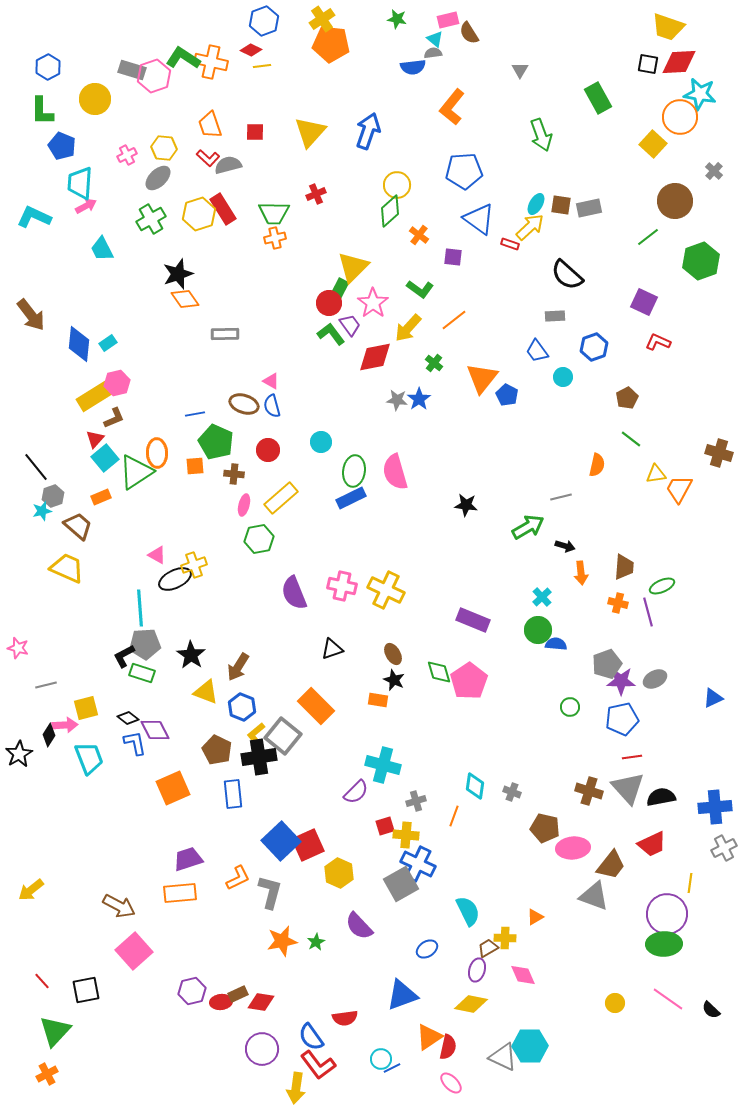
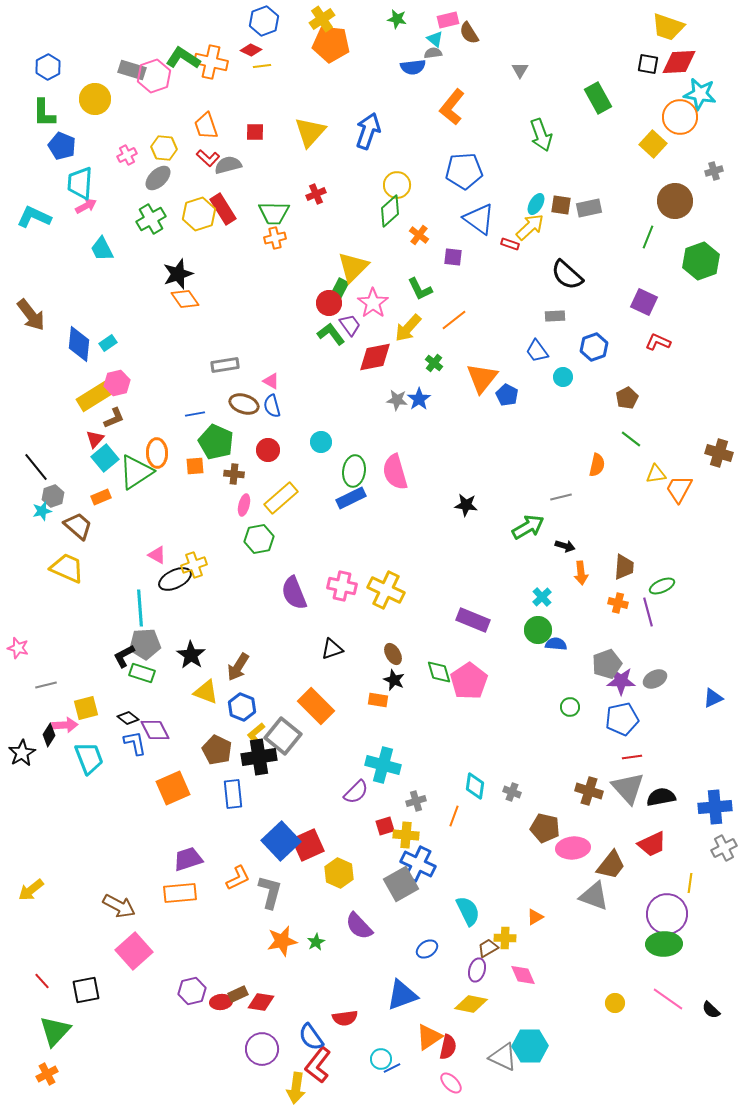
green L-shape at (42, 111): moved 2 px right, 2 px down
orange trapezoid at (210, 125): moved 4 px left, 1 px down
gray cross at (714, 171): rotated 30 degrees clockwise
green line at (648, 237): rotated 30 degrees counterclockwise
green L-shape at (420, 289): rotated 28 degrees clockwise
gray rectangle at (225, 334): moved 31 px down; rotated 8 degrees counterclockwise
black star at (19, 754): moved 3 px right, 1 px up
red L-shape at (318, 1065): rotated 75 degrees clockwise
